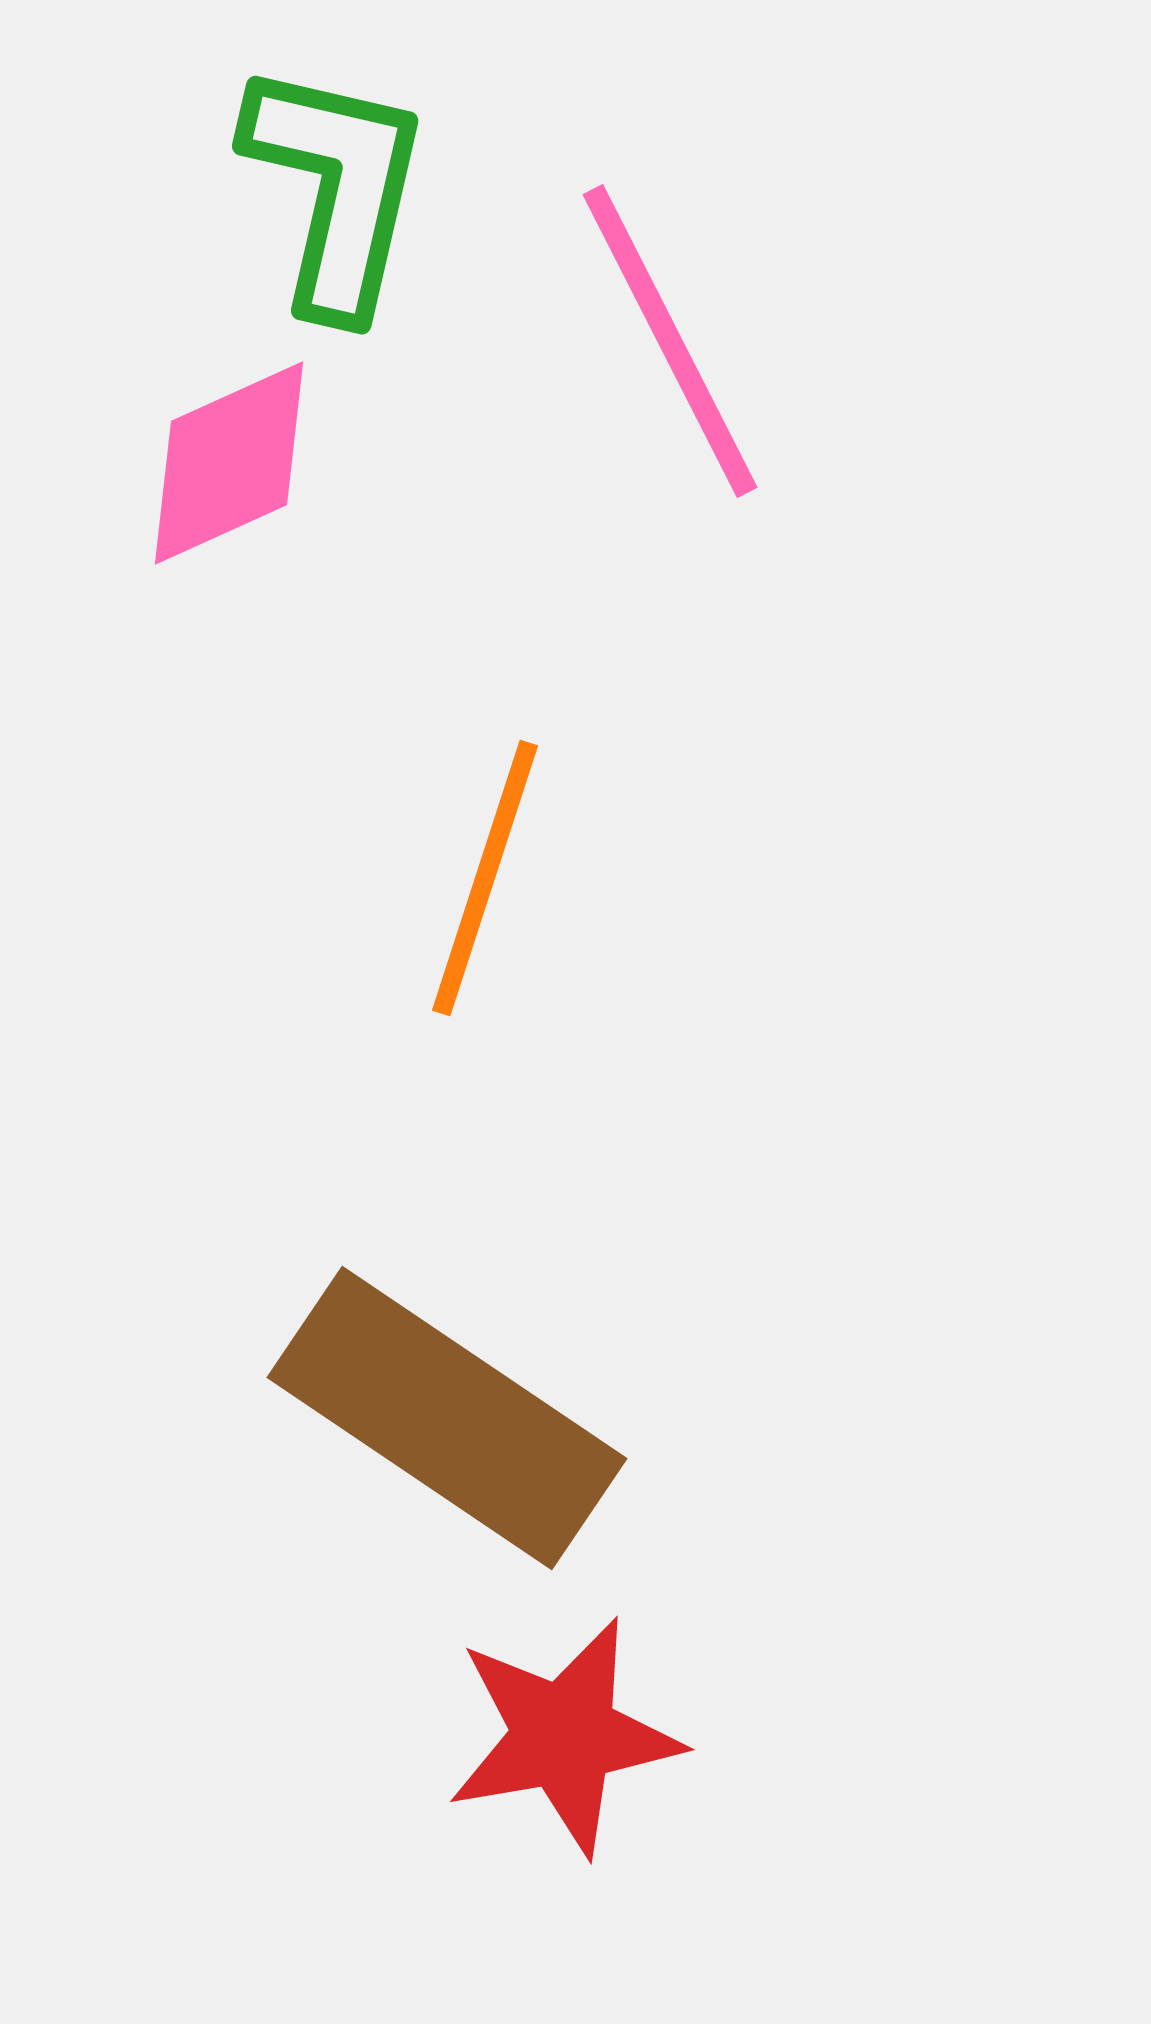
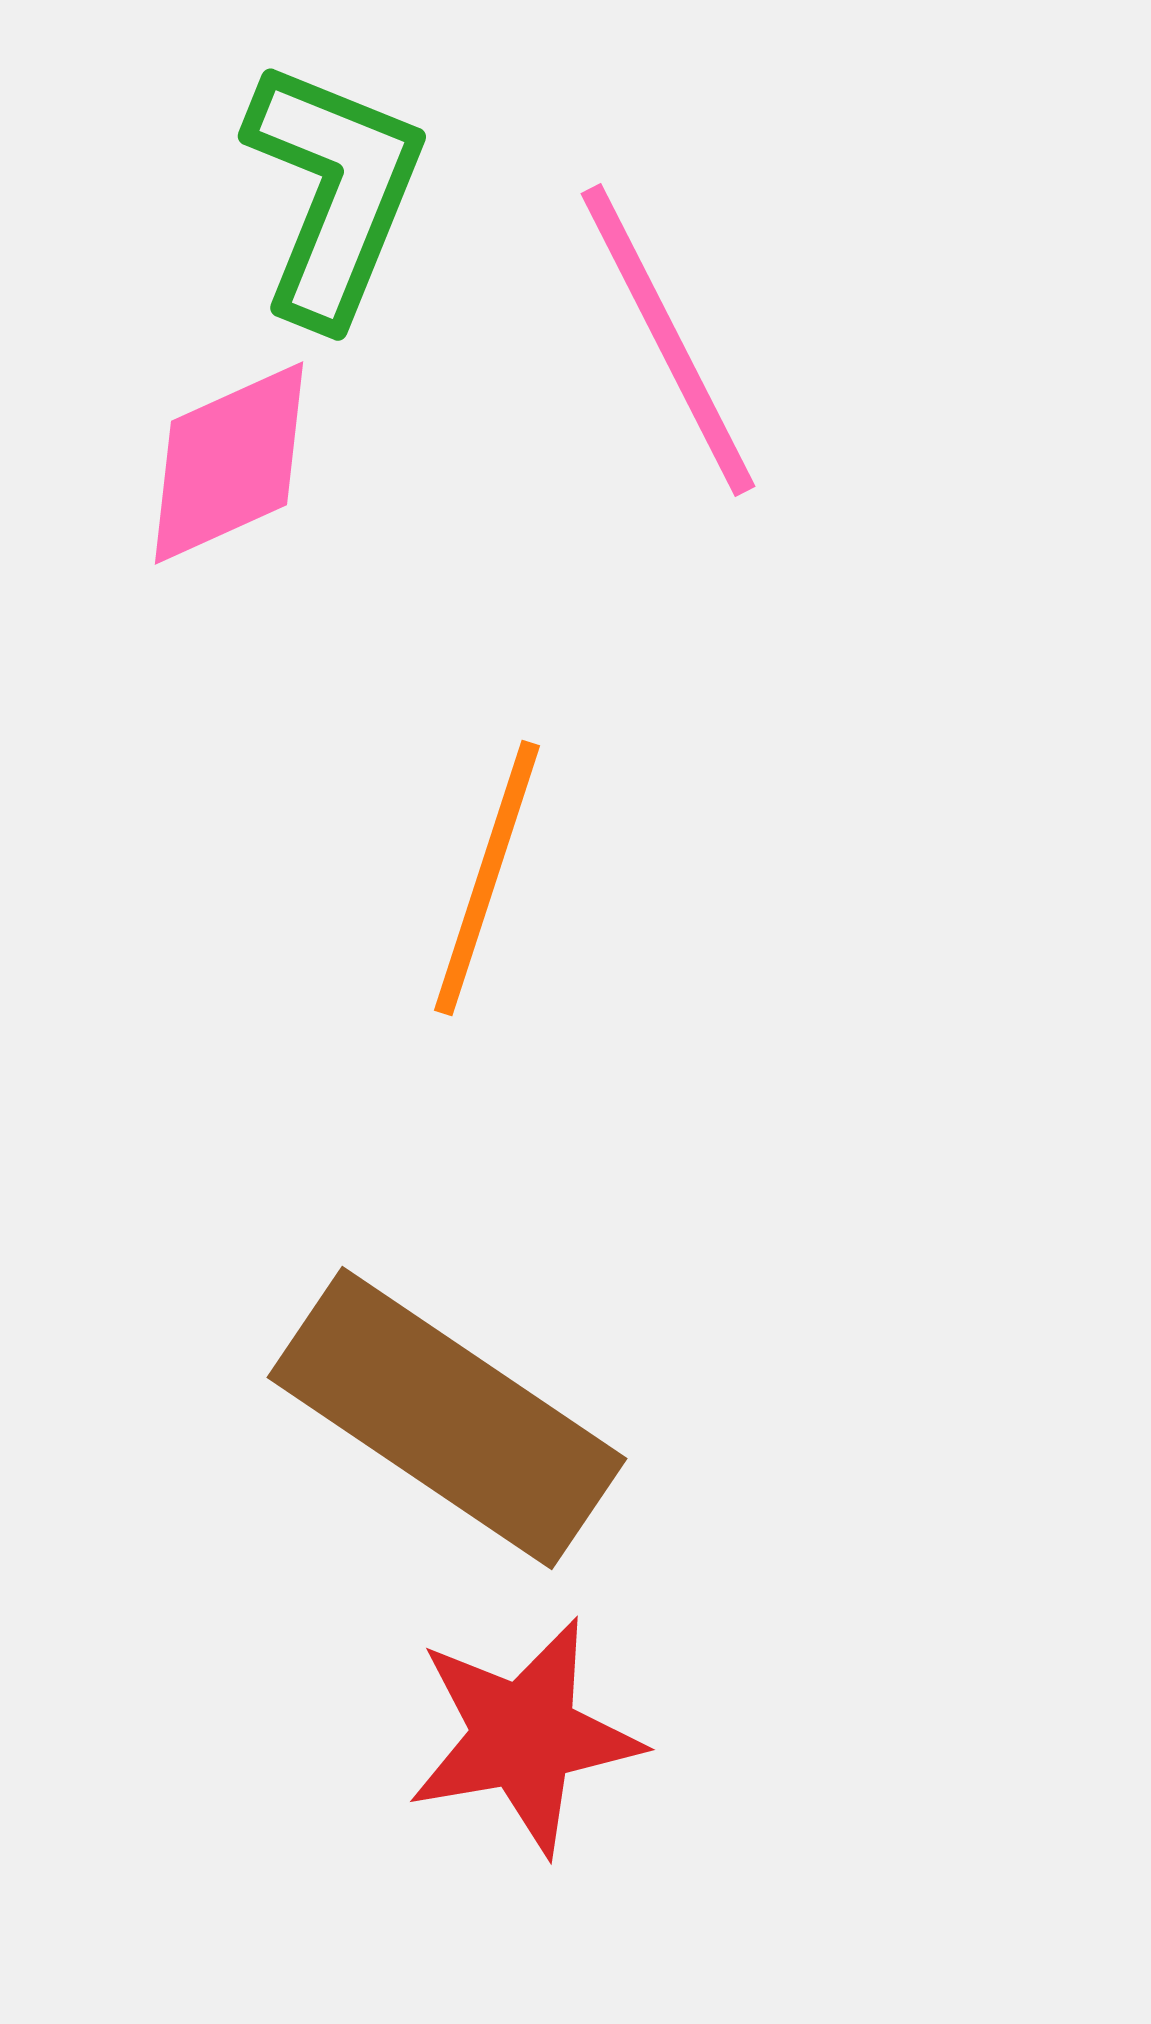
green L-shape: moved 2 px left, 4 px down; rotated 9 degrees clockwise
pink line: moved 2 px left, 1 px up
orange line: moved 2 px right
red star: moved 40 px left
